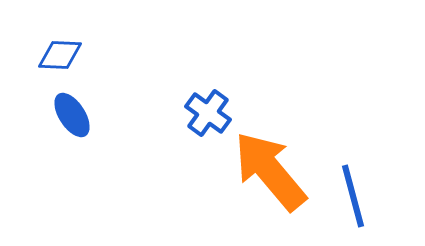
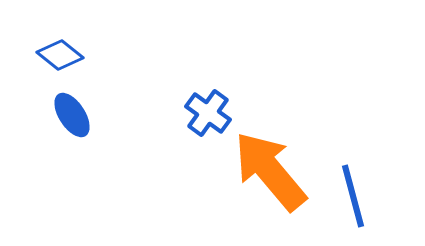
blue diamond: rotated 36 degrees clockwise
